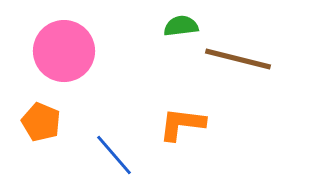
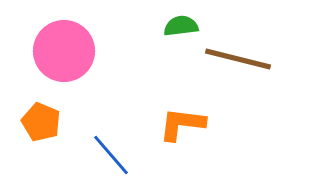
blue line: moved 3 px left
